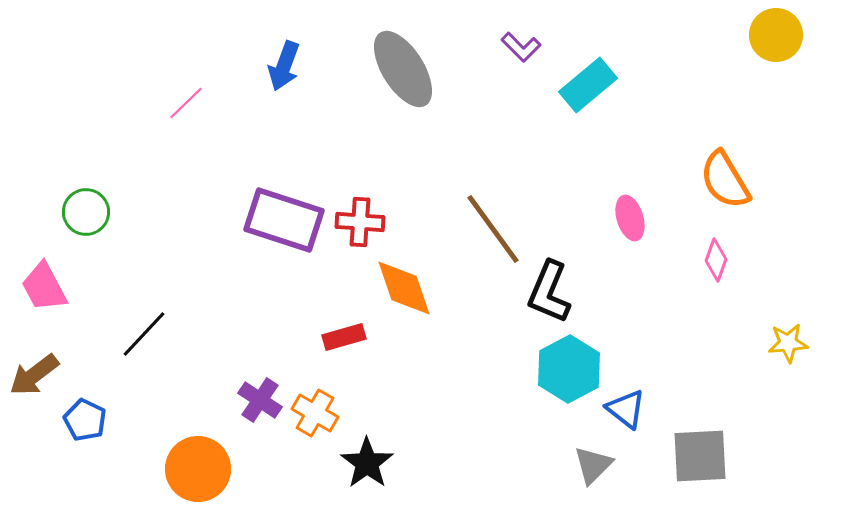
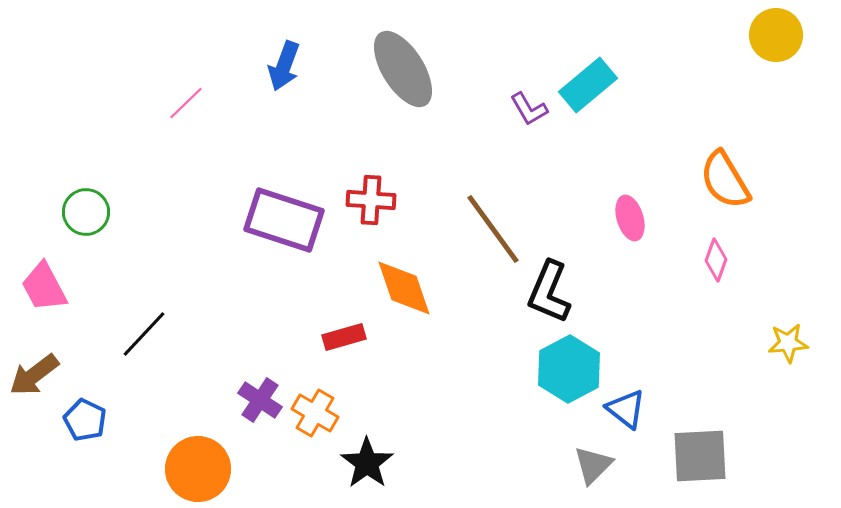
purple L-shape: moved 8 px right, 62 px down; rotated 15 degrees clockwise
red cross: moved 11 px right, 22 px up
